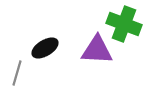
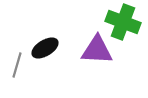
green cross: moved 1 px left, 2 px up
gray line: moved 8 px up
